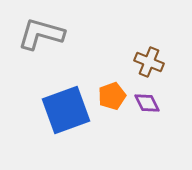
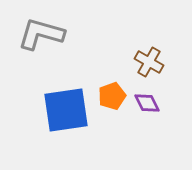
brown cross: rotated 8 degrees clockwise
blue square: rotated 12 degrees clockwise
